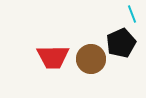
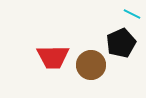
cyan line: rotated 42 degrees counterclockwise
brown circle: moved 6 px down
